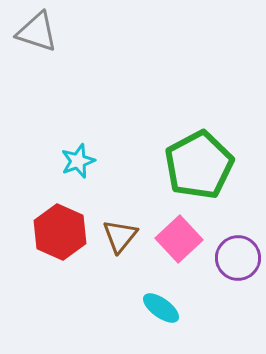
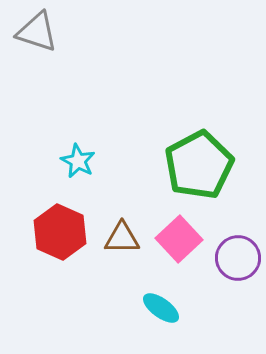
cyan star: rotated 24 degrees counterclockwise
brown triangle: moved 2 px right, 2 px down; rotated 51 degrees clockwise
